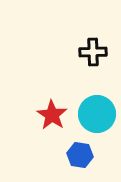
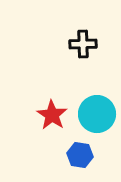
black cross: moved 10 px left, 8 px up
